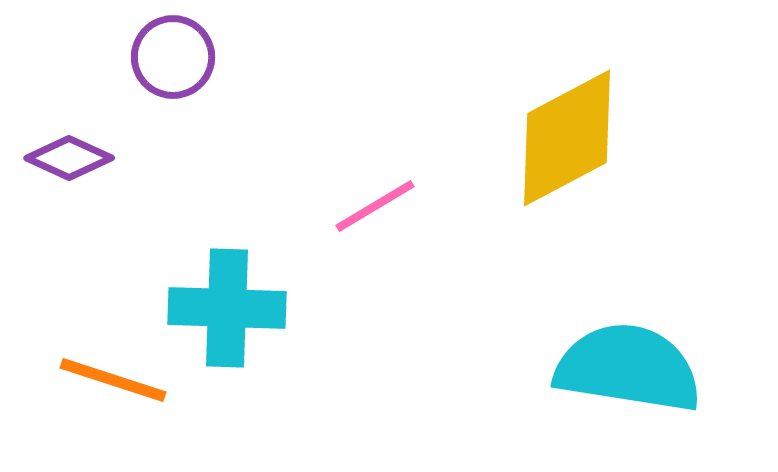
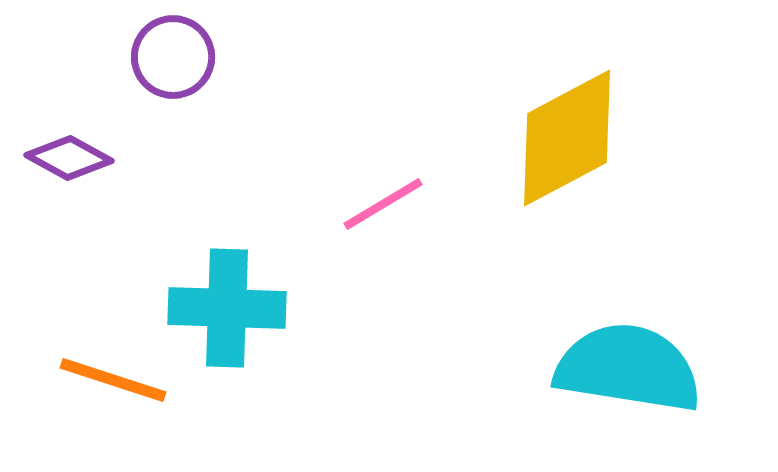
purple diamond: rotated 4 degrees clockwise
pink line: moved 8 px right, 2 px up
